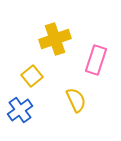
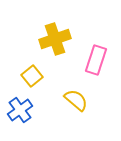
yellow semicircle: rotated 25 degrees counterclockwise
